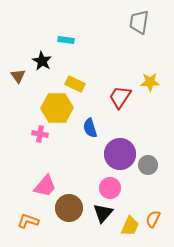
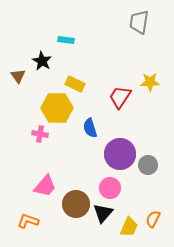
brown circle: moved 7 px right, 4 px up
yellow trapezoid: moved 1 px left, 1 px down
